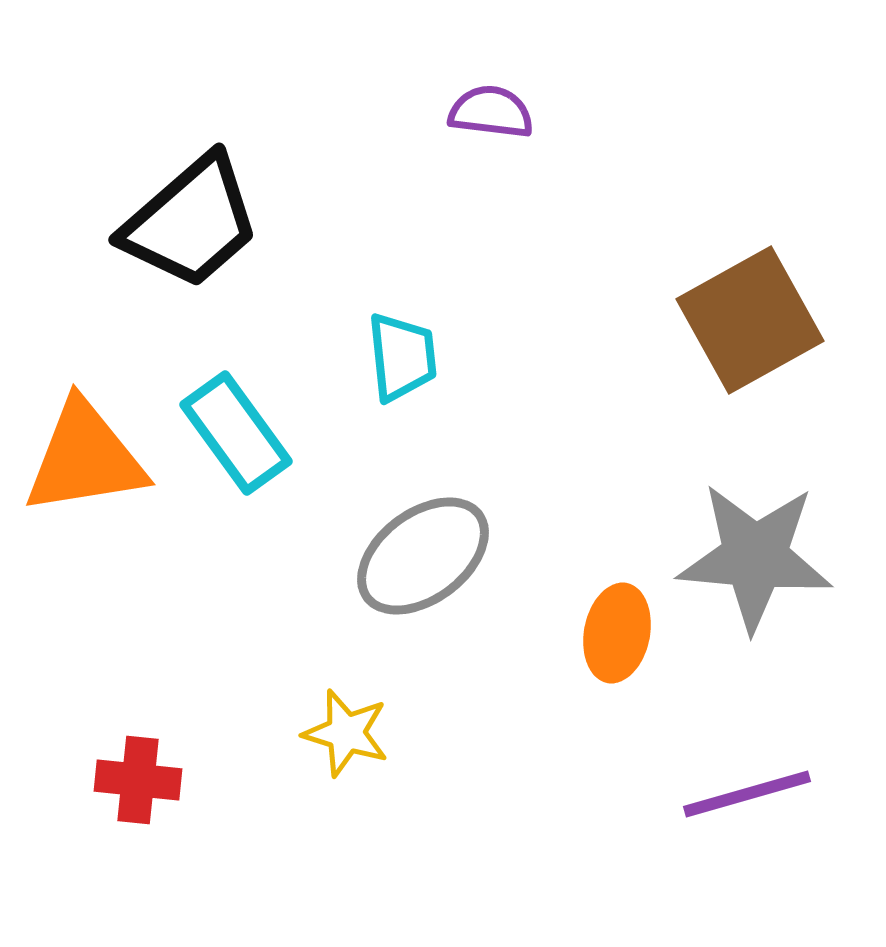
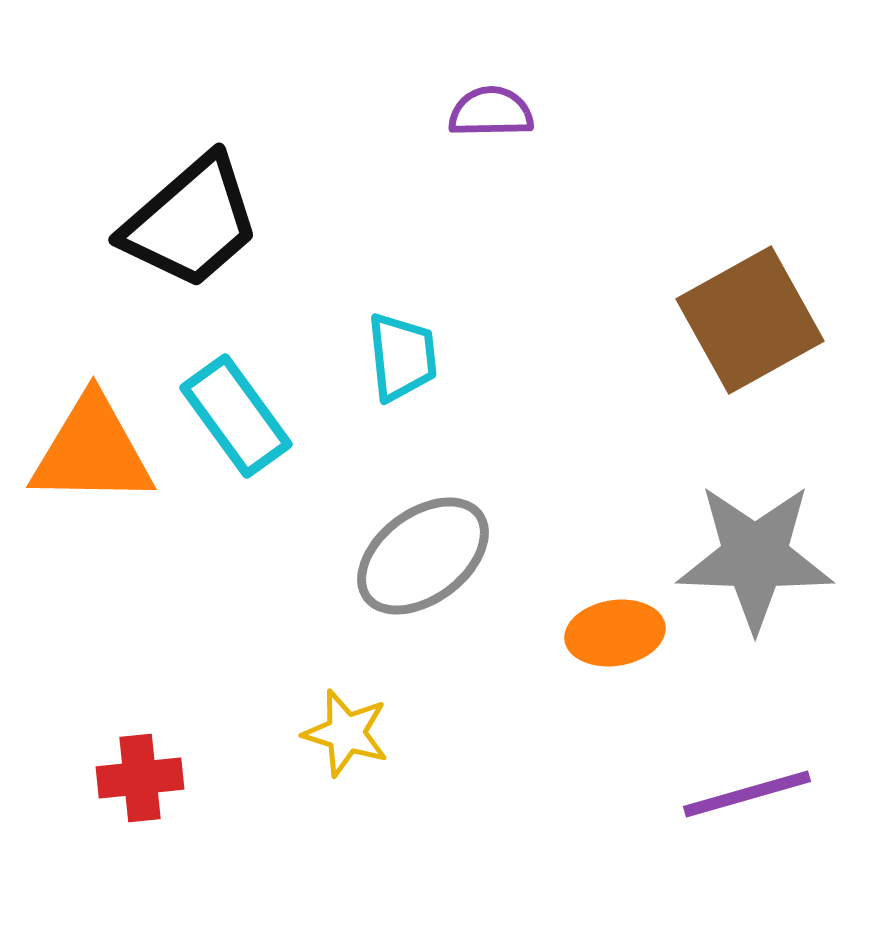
purple semicircle: rotated 8 degrees counterclockwise
cyan rectangle: moved 17 px up
orange triangle: moved 7 px right, 7 px up; rotated 10 degrees clockwise
gray star: rotated 3 degrees counterclockwise
orange ellipse: moved 2 px left; rotated 70 degrees clockwise
red cross: moved 2 px right, 2 px up; rotated 12 degrees counterclockwise
